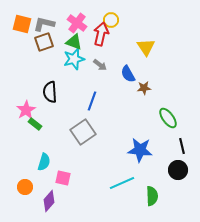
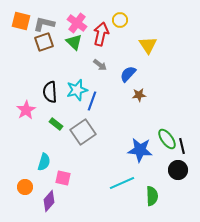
yellow circle: moved 9 px right
orange square: moved 1 px left, 3 px up
green triangle: rotated 24 degrees clockwise
yellow triangle: moved 2 px right, 2 px up
cyan star: moved 3 px right, 31 px down
blue semicircle: rotated 72 degrees clockwise
brown star: moved 5 px left, 7 px down
green ellipse: moved 1 px left, 21 px down
green rectangle: moved 21 px right
